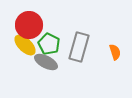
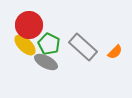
gray rectangle: moved 4 px right; rotated 64 degrees counterclockwise
orange semicircle: rotated 63 degrees clockwise
